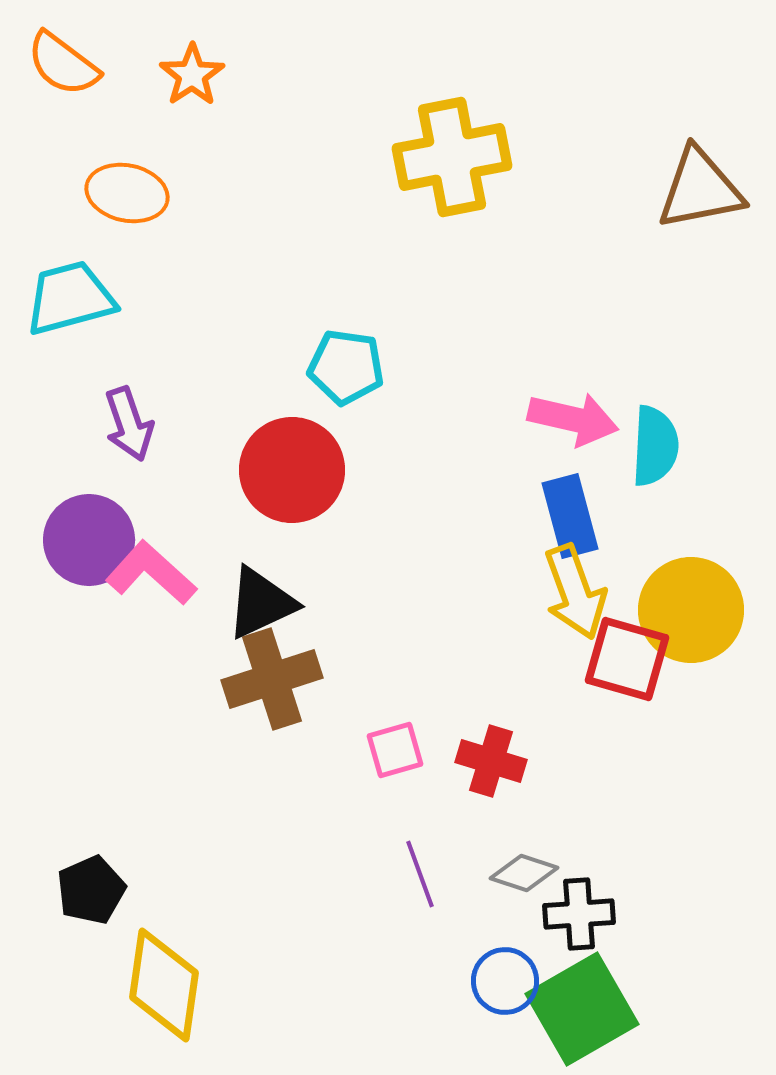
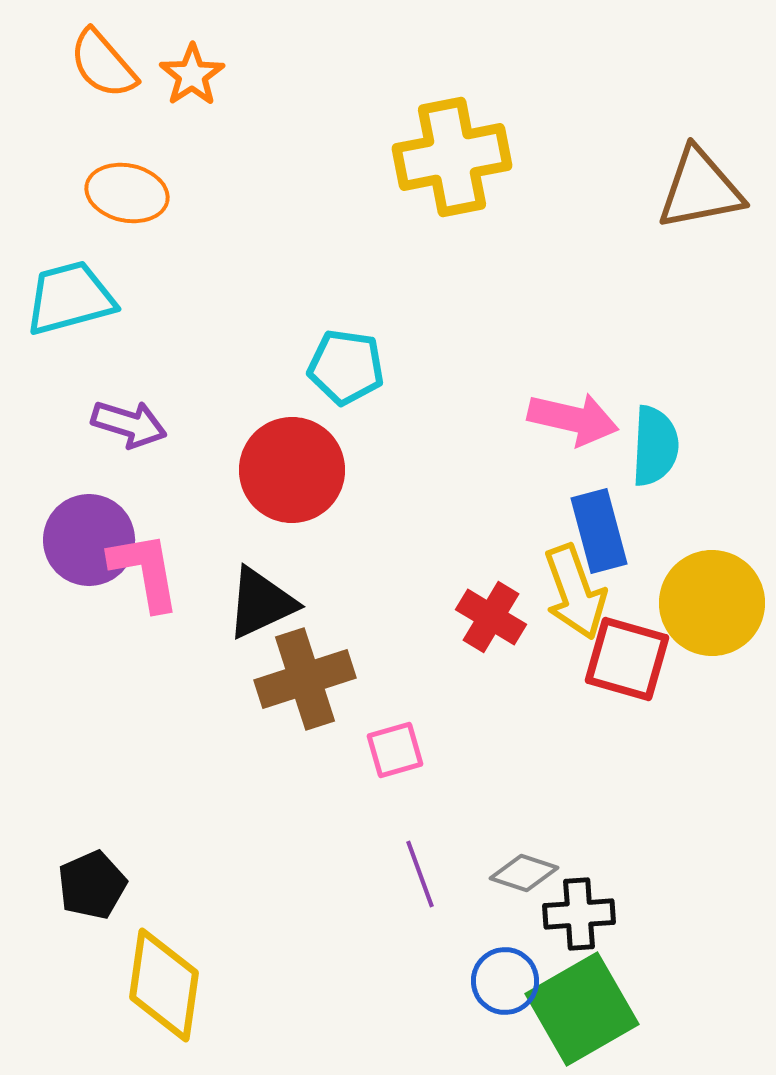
orange semicircle: moved 40 px right; rotated 12 degrees clockwise
purple arrow: rotated 54 degrees counterclockwise
blue rectangle: moved 29 px right, 15 px down
pink L-shape: moved 6 px left, 2 px up; rotated 38 degrees clockwise
yellow circle: moved 21 px right, 7 px up
brown cross: moved 33 px right
red cross: moved 144 px up; rotated 14 degrees clockwise
black pentagon: moved 1 px right, 5 px up
